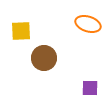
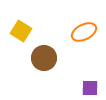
orange ellipse: moved 4 px left, 8 px down; rotated 45 degrees counterclockwise
yellow square: rotated 35 degrees clockwise
